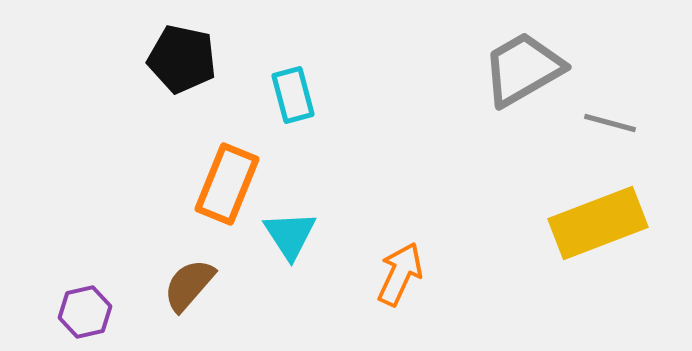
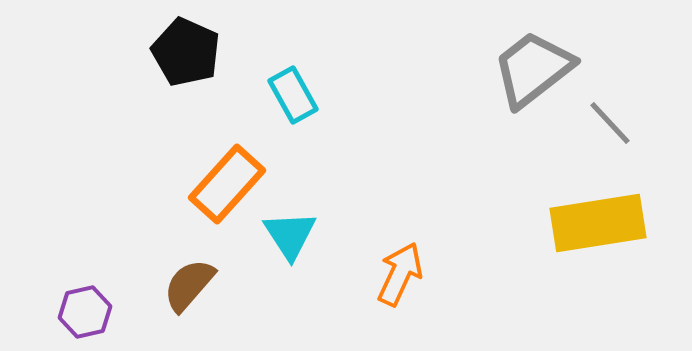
black pentagon: moved 4 px right, 7 px up; rotated 12 degrees clockwise
gray trapezoid: moved 10 px right; rotated 8 degrees counterclockwise
cyan rectangle: rotated 14 degrees counterclockwise
gray line: rotated 32 degrees clockwise
orange rectangle: rotated 20 degrees clockwise
yellow rectangle: rotated 12 degrees clockwise
